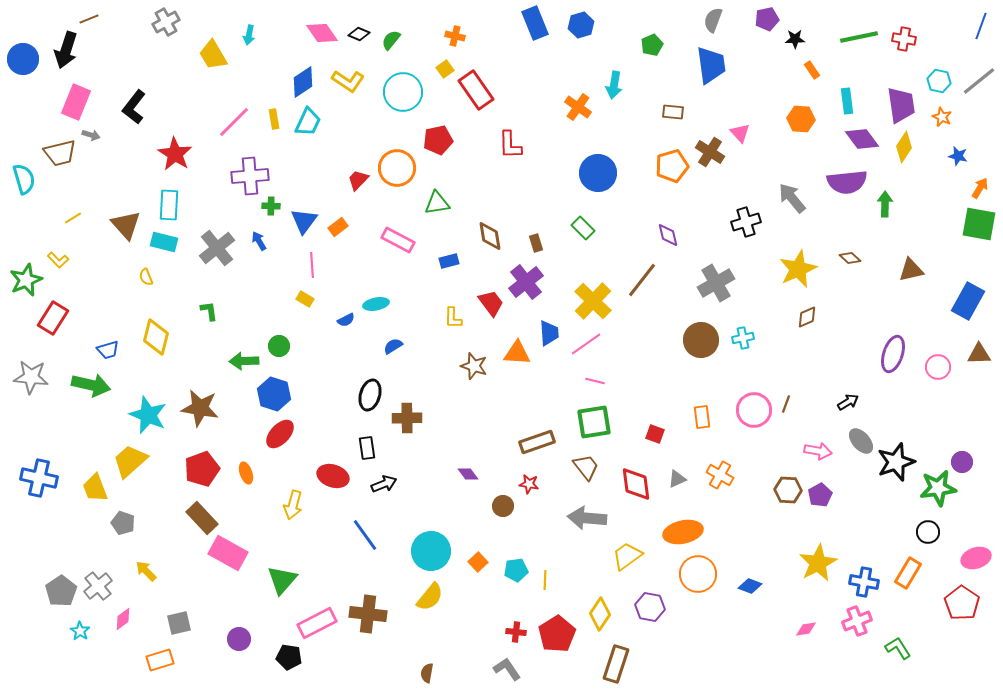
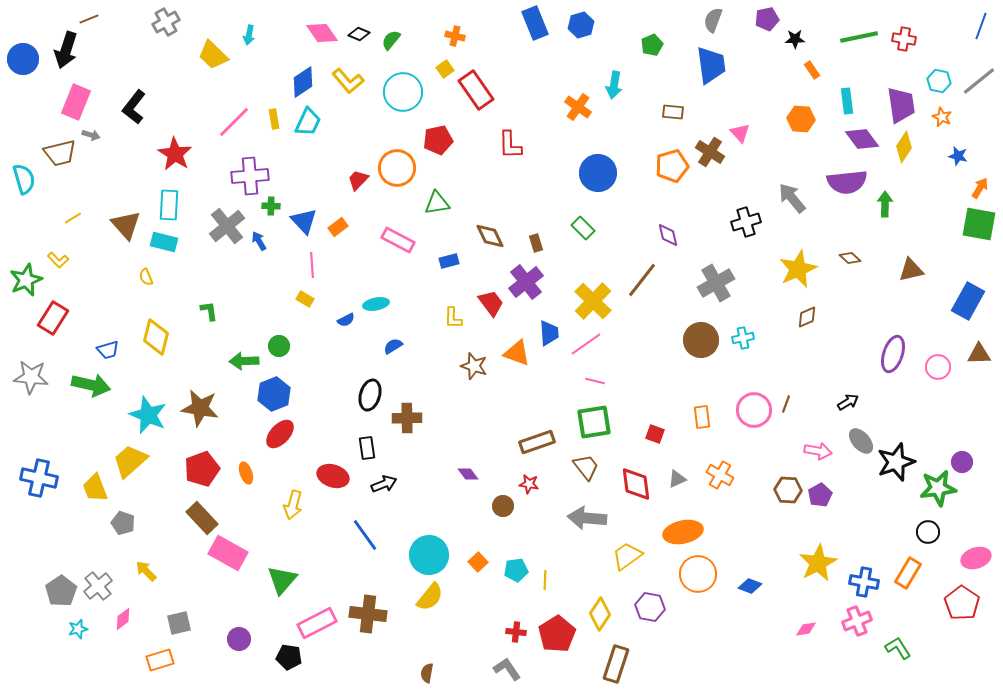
yellow trapezoid at (213, 55): rotated 16 degrees counterclockwise
yellow L-shape at (348, 81): rotated 16 degrees clockwise
blue triangle at (304, 221): rotated 20 degrees counterclockwise
brown diamond at (490, 236): rotated 16 degrees counterclockwise
gray cross at (217, 248): moved 10 px right, 22 px up
orange triangle at (517, 353): rotated 16 degrees clockwise
blue hexagon at (274, 394): rotated 20 degrees clockwise
cyan circle at (431, 551): moved 2 px left, 4 px down
cyan star at (80, 631): moved 2 px left, 2 px up; rotated 24 degrees clockwise
